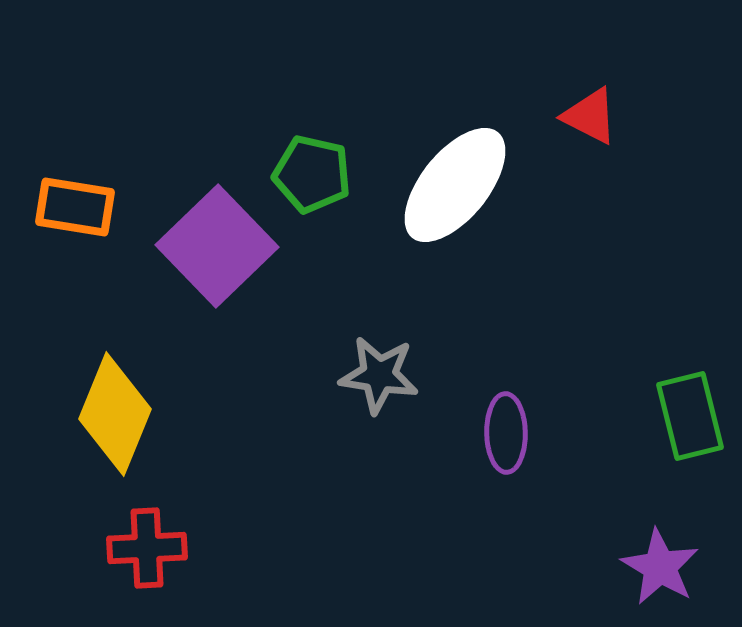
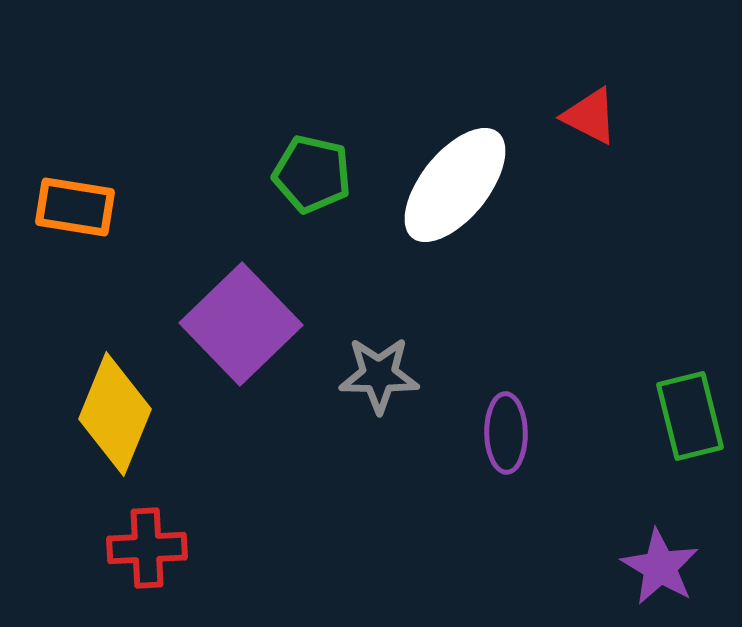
purple square: moved 24 px right, 78 px down
gray star: rotated 8 degrees counterclockwise
